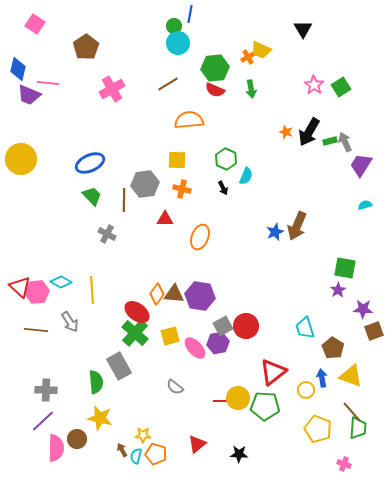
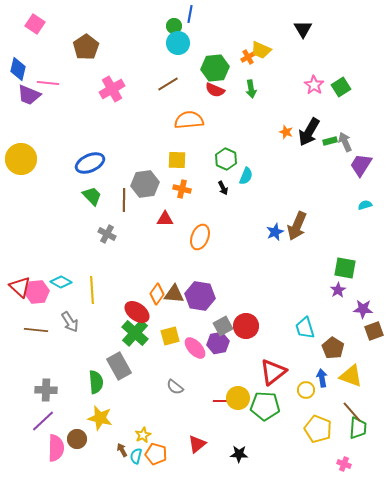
yellow star at (143, 435): rotated 28 degrees counterclockwise
